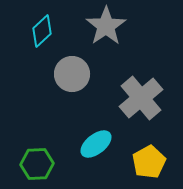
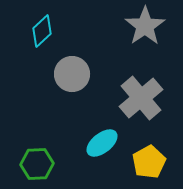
gray star: moved 39 px right
cyan ellipse: moved 6 px right, 1 px up
